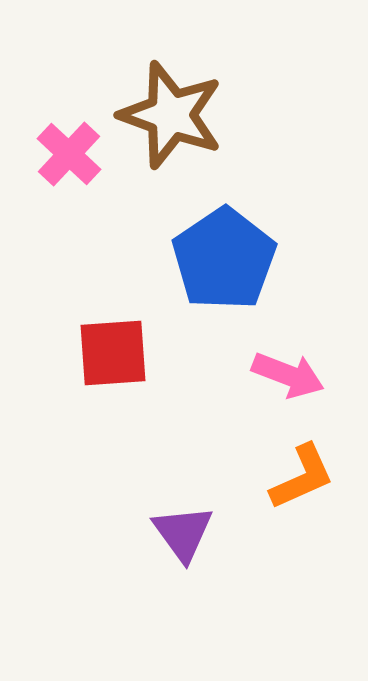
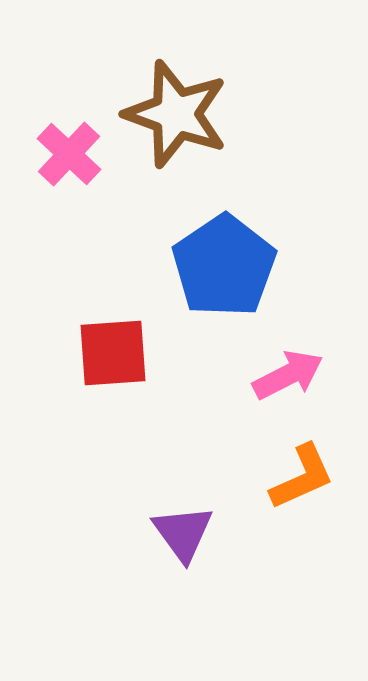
brown star: moved 5 px right, 1 px up
blue pentagon: moved 7 px down
pink arrow: rotated 48 degrees counterclockwise
